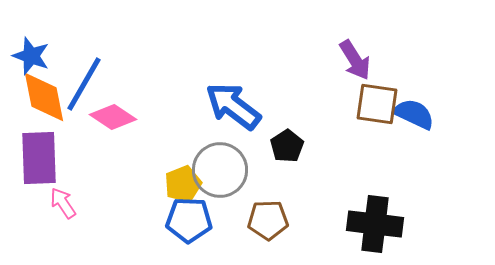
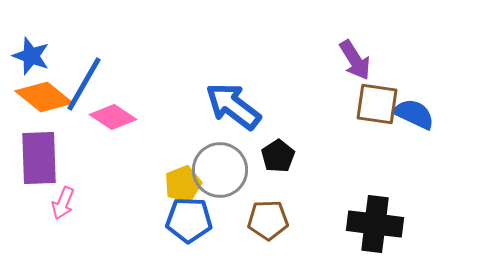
orange diamond: rotated 40 degrees counterclockwise
black pentagon: moved 9 px left, 10 px down
pink arrow: rotated 124 degrees counterclockwise
